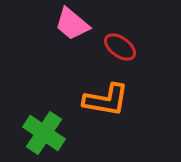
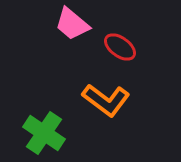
orange L-shape: rotated 27 degrees clockwise
